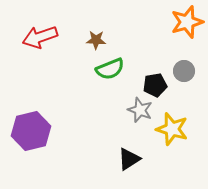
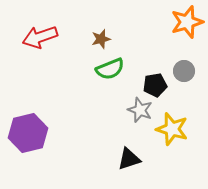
brown star: moved 5 px right, 1 px up; rotated 18 degrees counterclockwise
purple hexagon: moved 3 px left, 2 px down
black triangle: rotated 15 degrees clockwise
